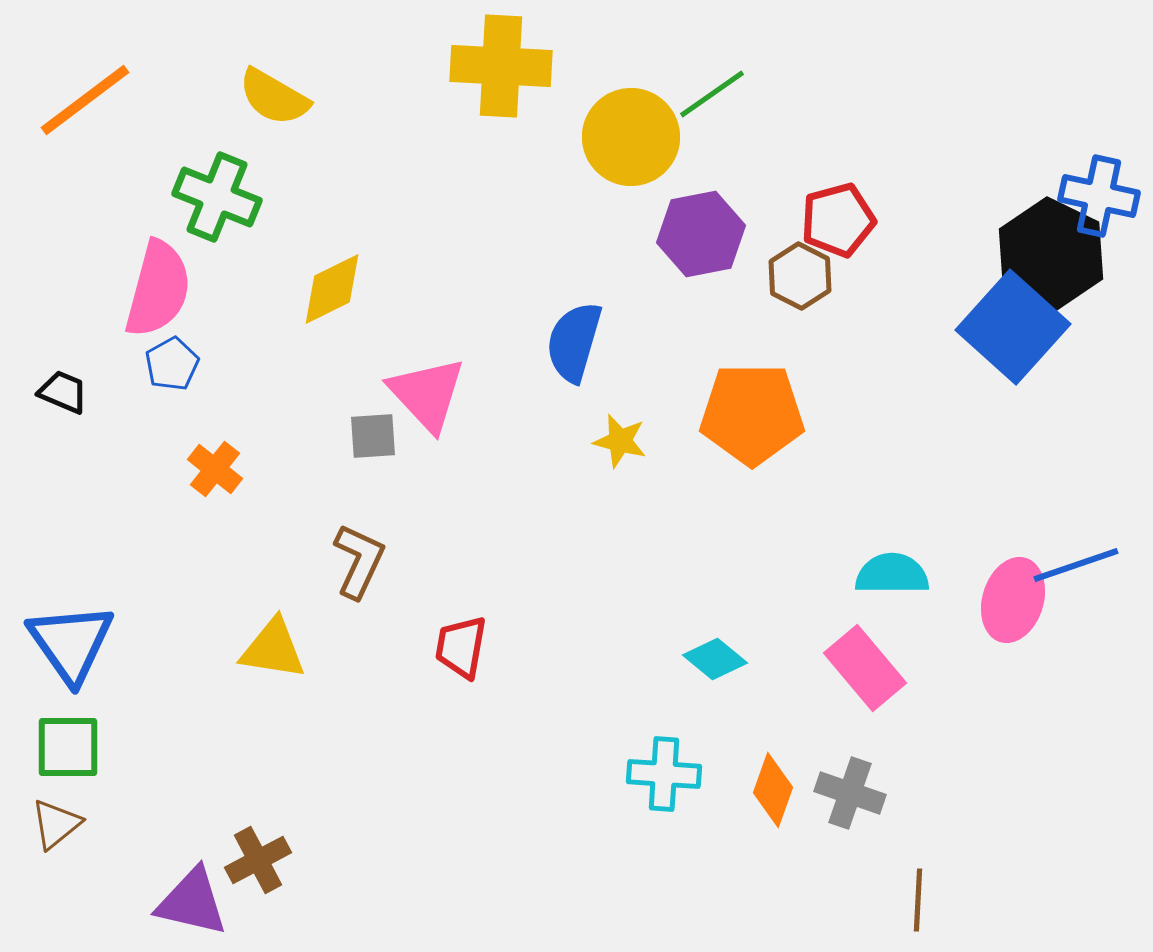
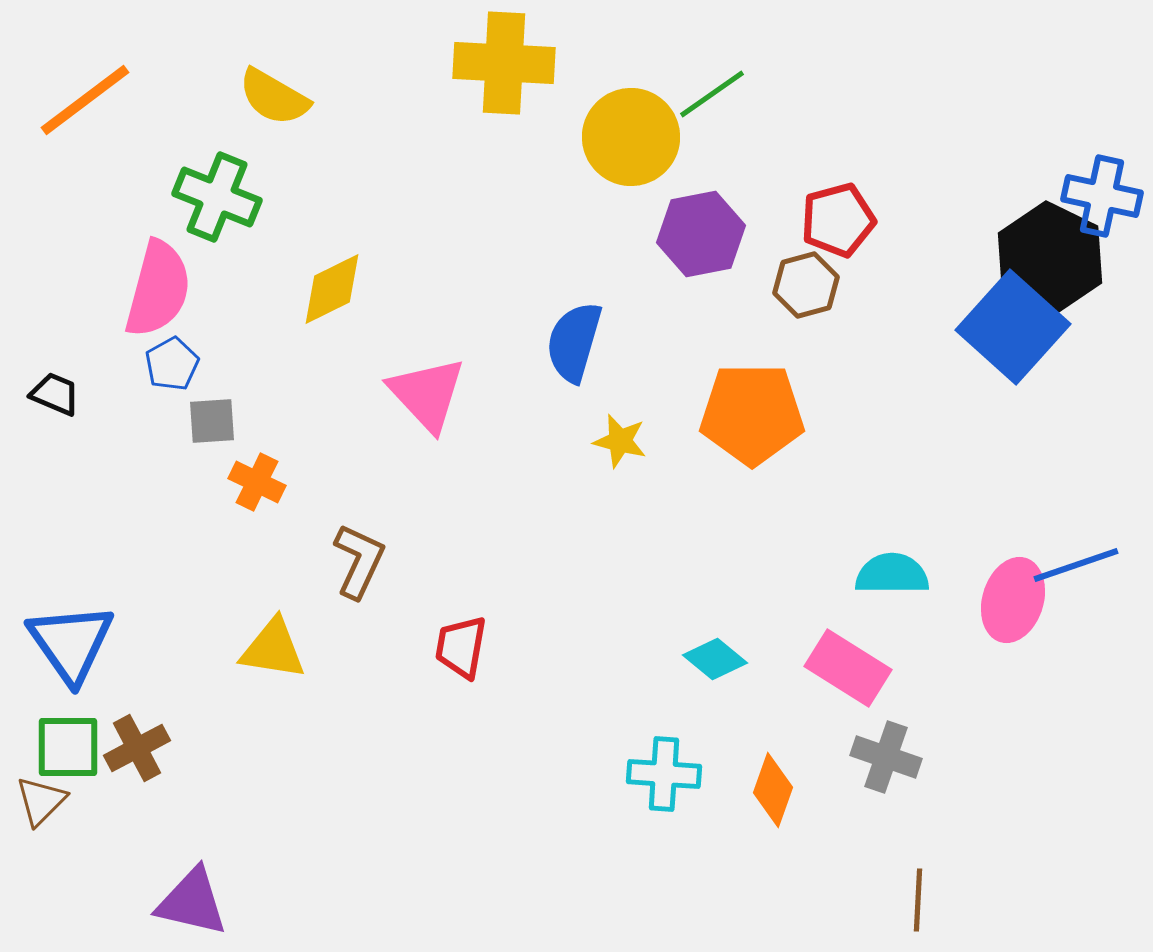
yellow cross: moved 3 px right, 3 px up
blue cross: moved 3 px right
black hexagon: moved 1 px left, 4 px down
brown hexagon: moved 6 px right, 9 px down; rotated 18 degrees clockwise
black trapezoid: moved 8 px left, 2 px down
gray square: moved 161 px left, 15 px up
orange cross: moved 42 px right, 13 px down; rotated 12 degrees counterclockwise
pink rectangle: moved 17 px left; rotated 18 degrees counterclockwise
gray cross: moved 36 px right, 36 px up
brown triangle: moved 15 px left, 23 px up; rotated 6 degrees counterclockwise
brown cross: moved 121 px left, 112 px up
